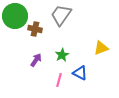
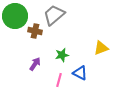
gray trapezoid: moved 7 px left; rotated 15 degrees clockwise
brown cross: moved 2 px down
green star: rotated 16 degrees clockwise
purple arrow: moved 1 px left, 4 px down
